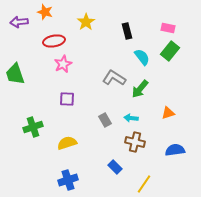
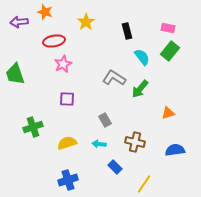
cyan arrow: moved 32 px left, 26 px down
